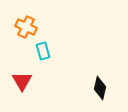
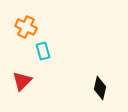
red triangle: rotated 15 degrees clockwise
